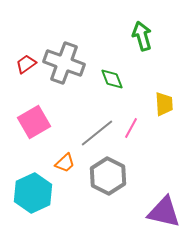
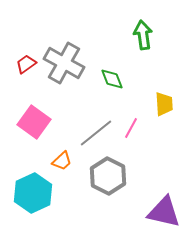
green arrow: moved 1 px right, 1 px up; rotated 8 degrees clockwise
gray cross: rotated 9 degrees clockwise
pink square: rotated 24 degrees counterclockwise
gray line: moved 1 px left
orange trapezoid: moved 3 px left, 2 px up
